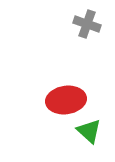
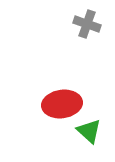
red ellipse: moved 4 px left, 4 px down
